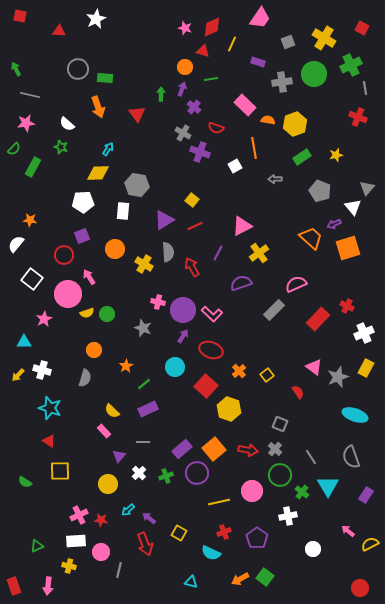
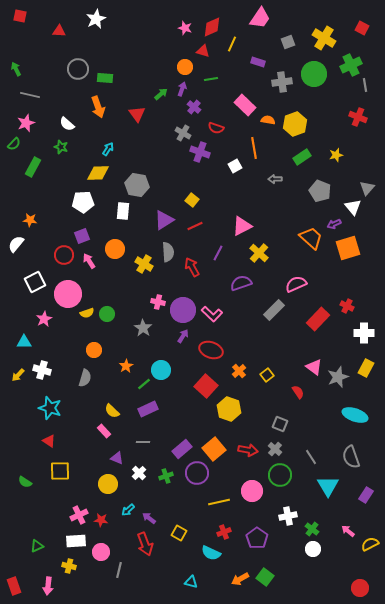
gray line at (365, 88): moved 3 px up
green arrow at (161, 94): rotated 48 degrees clockwise
pink star at (26, 123): rotated 12 degrees counterclockwise
green semicircle at (14, 149): moved 5 px up
yellow cross at (259, 253): rotated 12 degrees counterclockwise
pink arrow at (89, 277): moved 16 px up
white square at (32, 279): moved 3 px right, 3 px down; rotated 25 degrees clockwise
gray star at (143, 328): rotated 12 degrees clockwise
white cross at (364, 333): rotated 24 degrees clockwise
cyan circle at (175, 367): moved 14 px left, 3 px down
purple triangle at (119, 456): moved 2 px left, 2 px down; rotated 48 degrees counterclockwise
green cross at (302, 492): moved 10 px right, 37 px down
